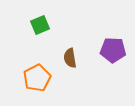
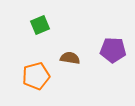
brown semicircle: rotated 108 degrees clockwise
orange pentagon: moved 1 px left, 2 px up; rotated 12 degrees clockwise
